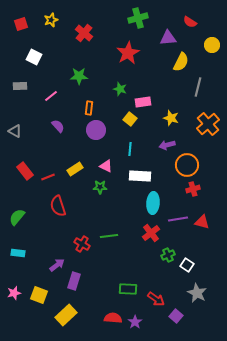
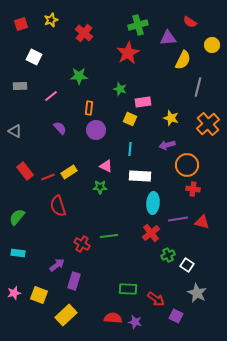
green cross at (138, 18): moved 7 px down
yellow semicircle at (181, 62): moved 2 px right, 2 px up
yellow square at (130, 119): rotated 16 degrees counterclockwise
purple semicircle at (58, 126): moved 2 px right, 2 px down
yellow rectangle at (75, 169): moved 6 px left, 3 px down
red cross at (193, 189): rotated 24 degrees clockwise
purple square at (176, 316): rotated 16 degrees counterclockwise
purple star at (135, 322): rotated 24 degrees counterclockwise
